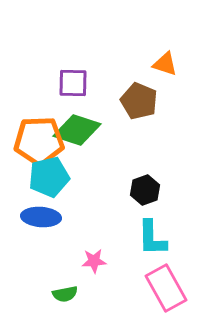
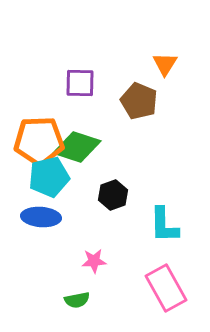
orange triangle: rotated 44 degrees clockwise
purple square: moved 7 px right
green diamond: moved 17 px down
black hexagon: moved 32 px left, 5 px down
cyan L-shape: moved 12 px right, 13 px up
green semicircle: moved 12 px right, 6 px down
